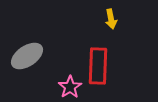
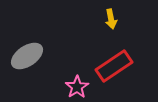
red rectangle: moved 16 px right; rotated 54 degrees clockwise
pink star: moved 7 px right
